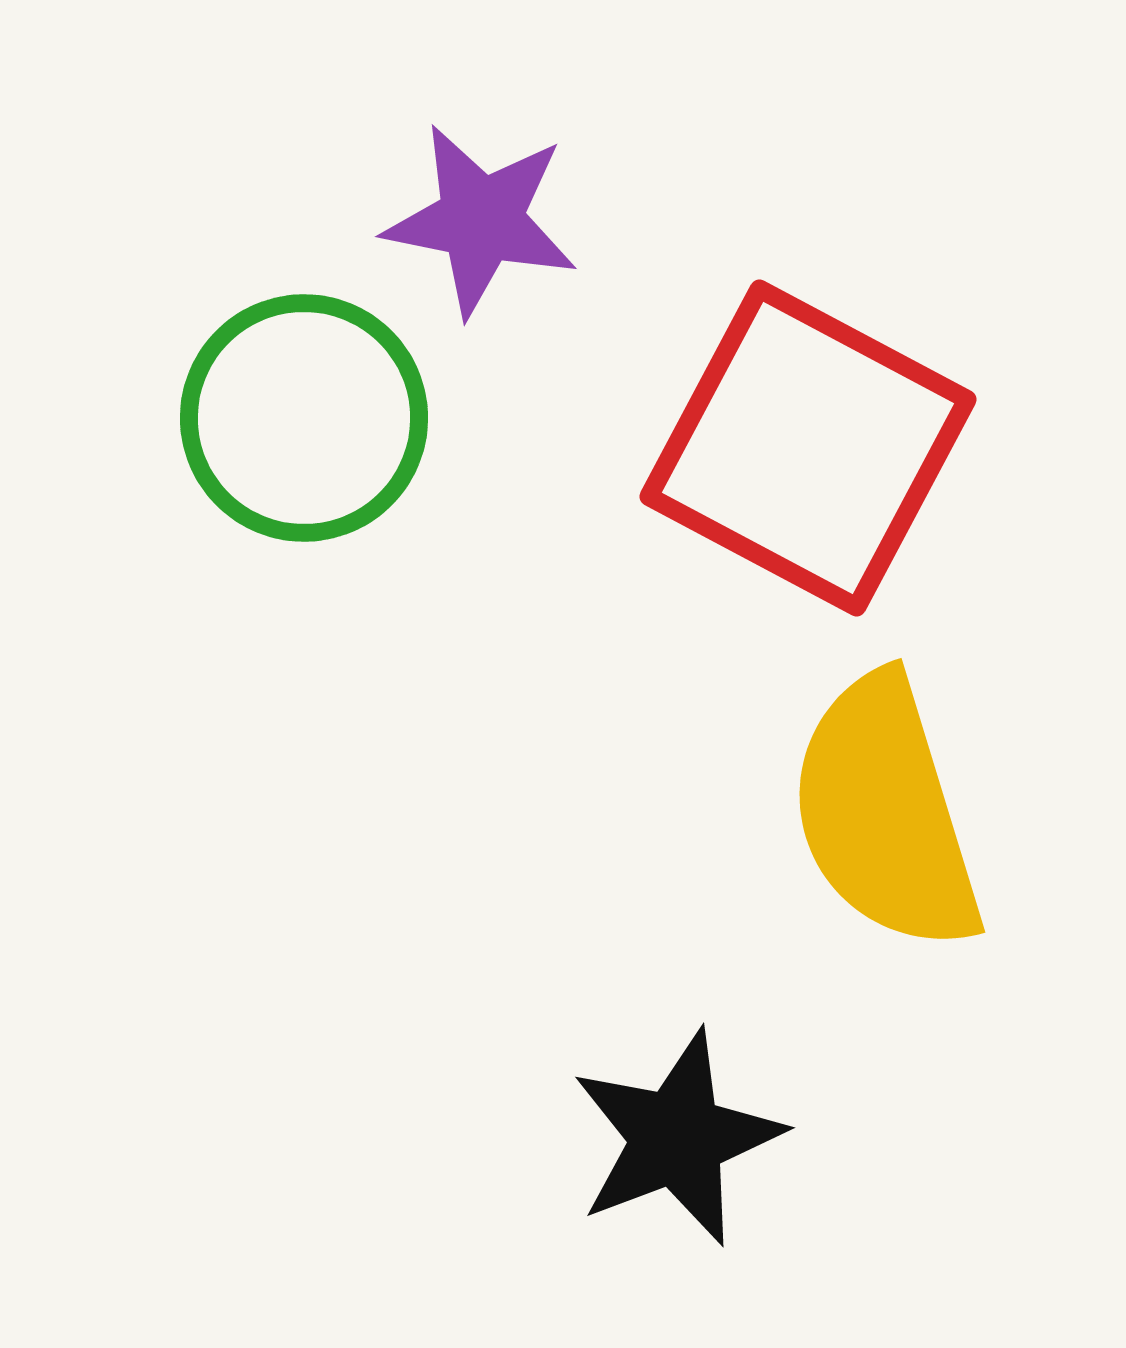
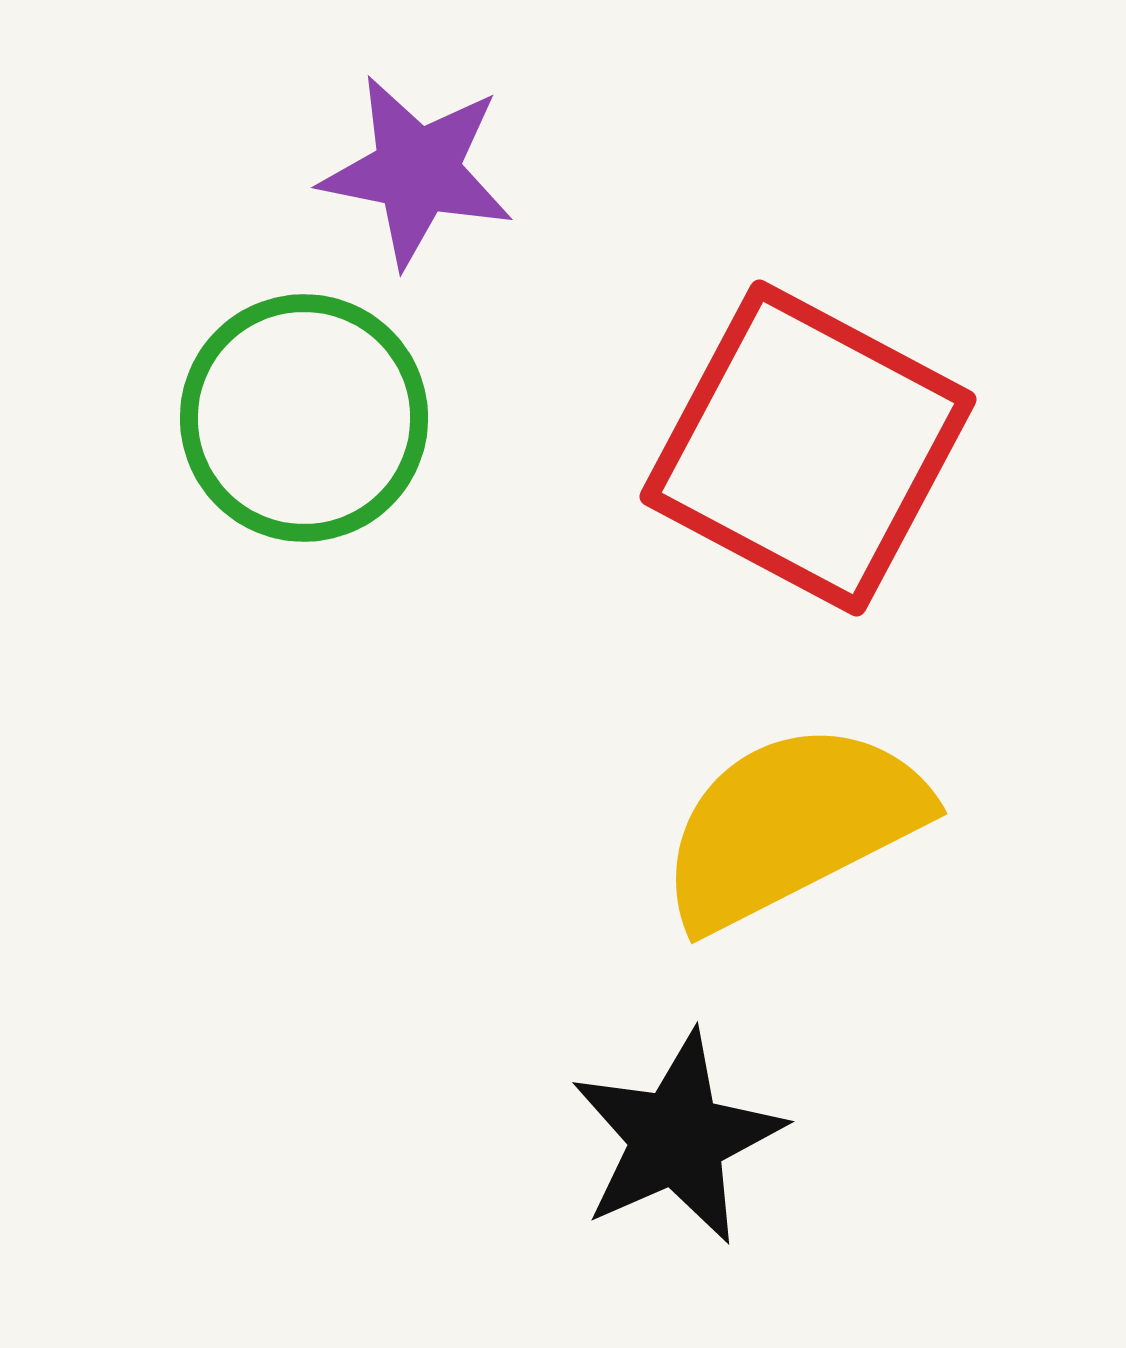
purple star: moved 64 px left, 49 px up
yellow semicircle: moved 93 px left, 12 px down; rotated 80 degrees clockwise
black star: rotated 3 degrees counterclockwise
